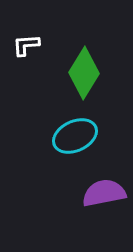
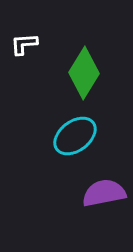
white L-shape: moved 2 px left, 1 px up
cyan ellipse: rotated 12 degrees counterclockwise
